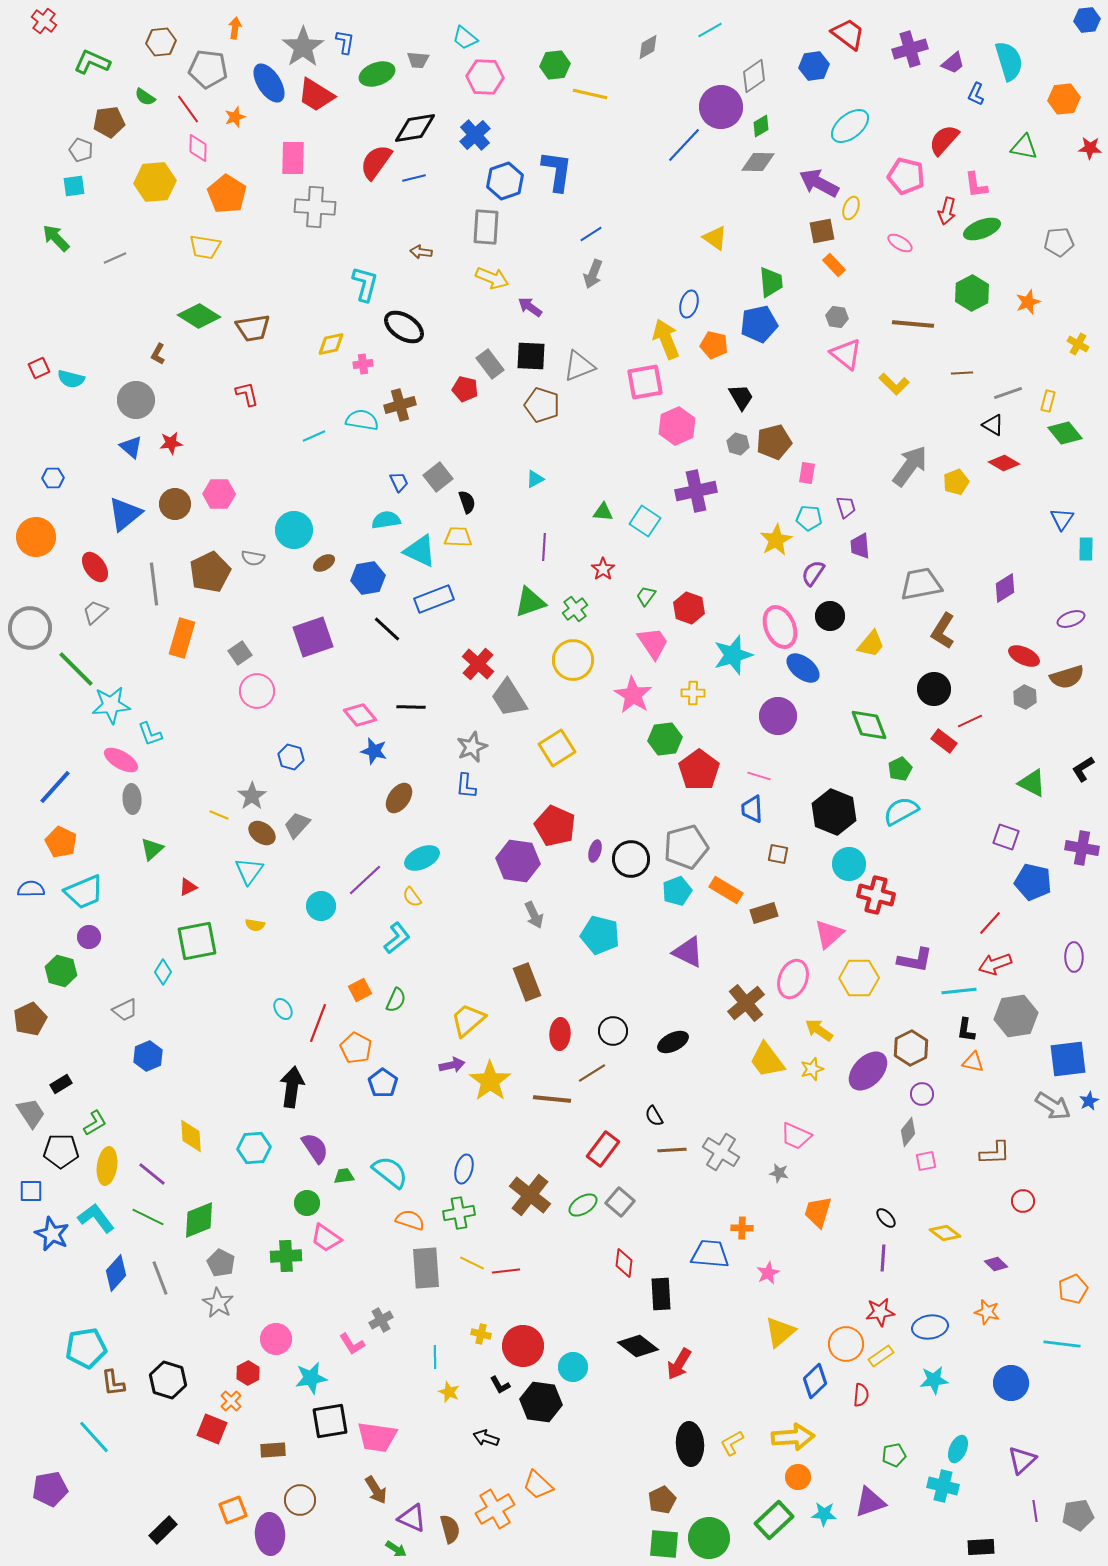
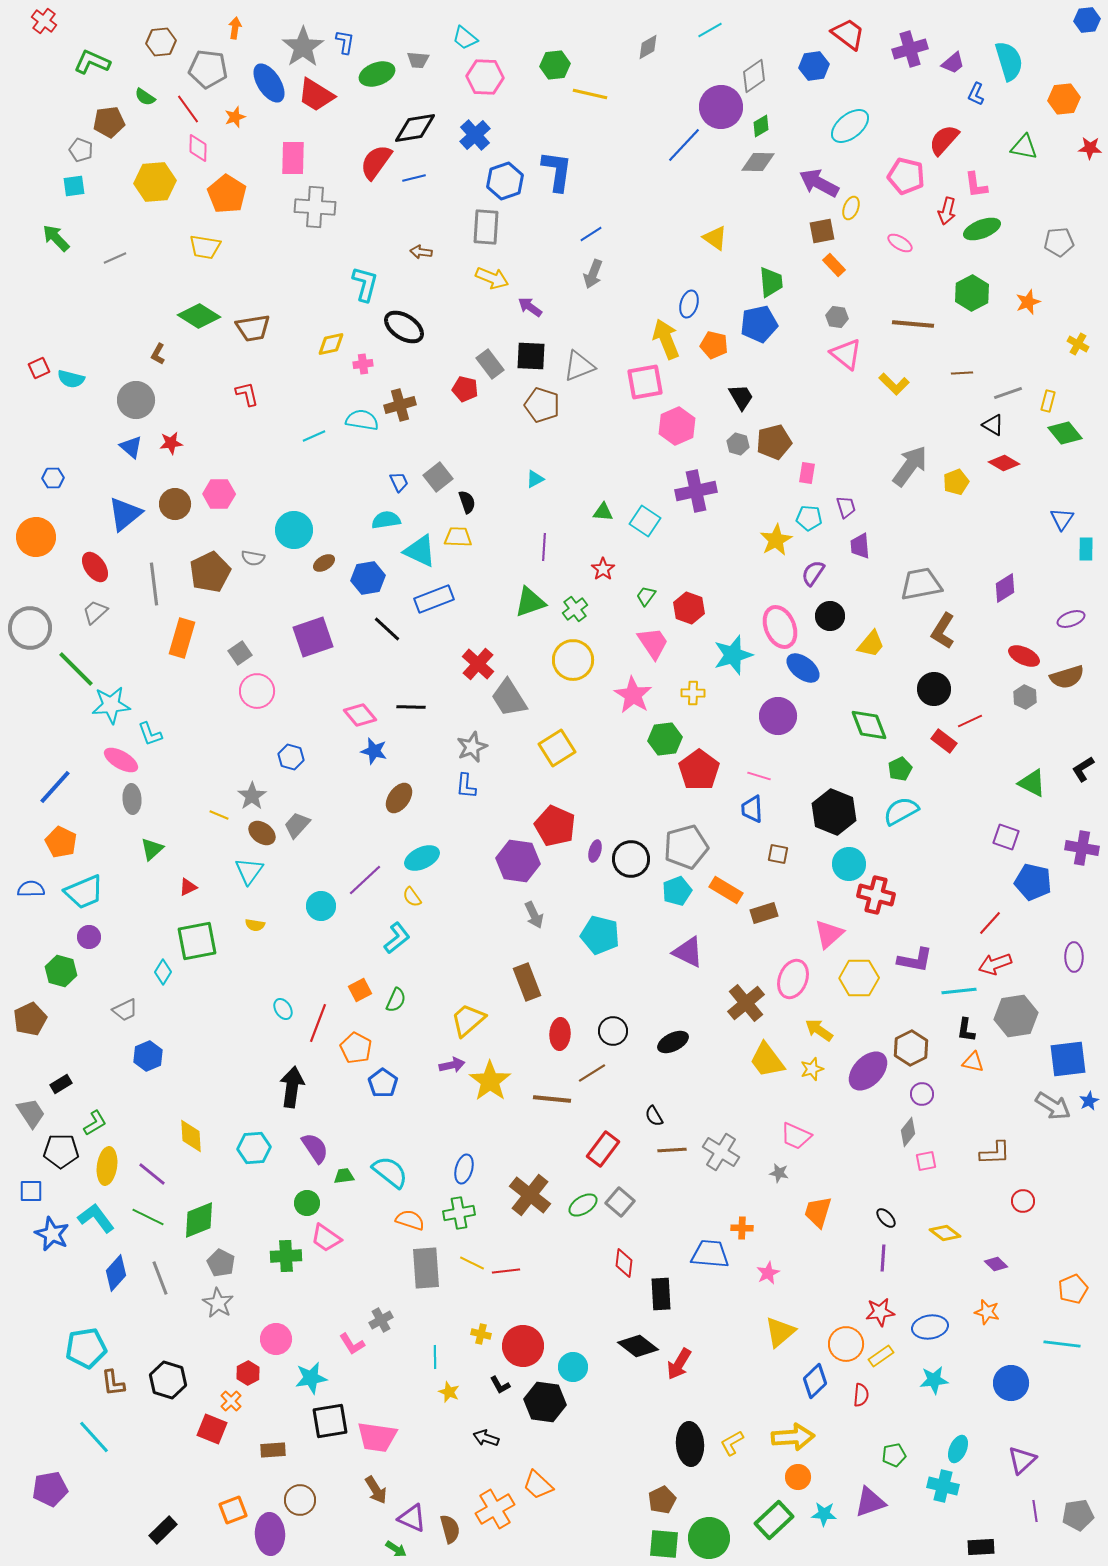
black hexagon at (541, 1402): moved 4 px right
